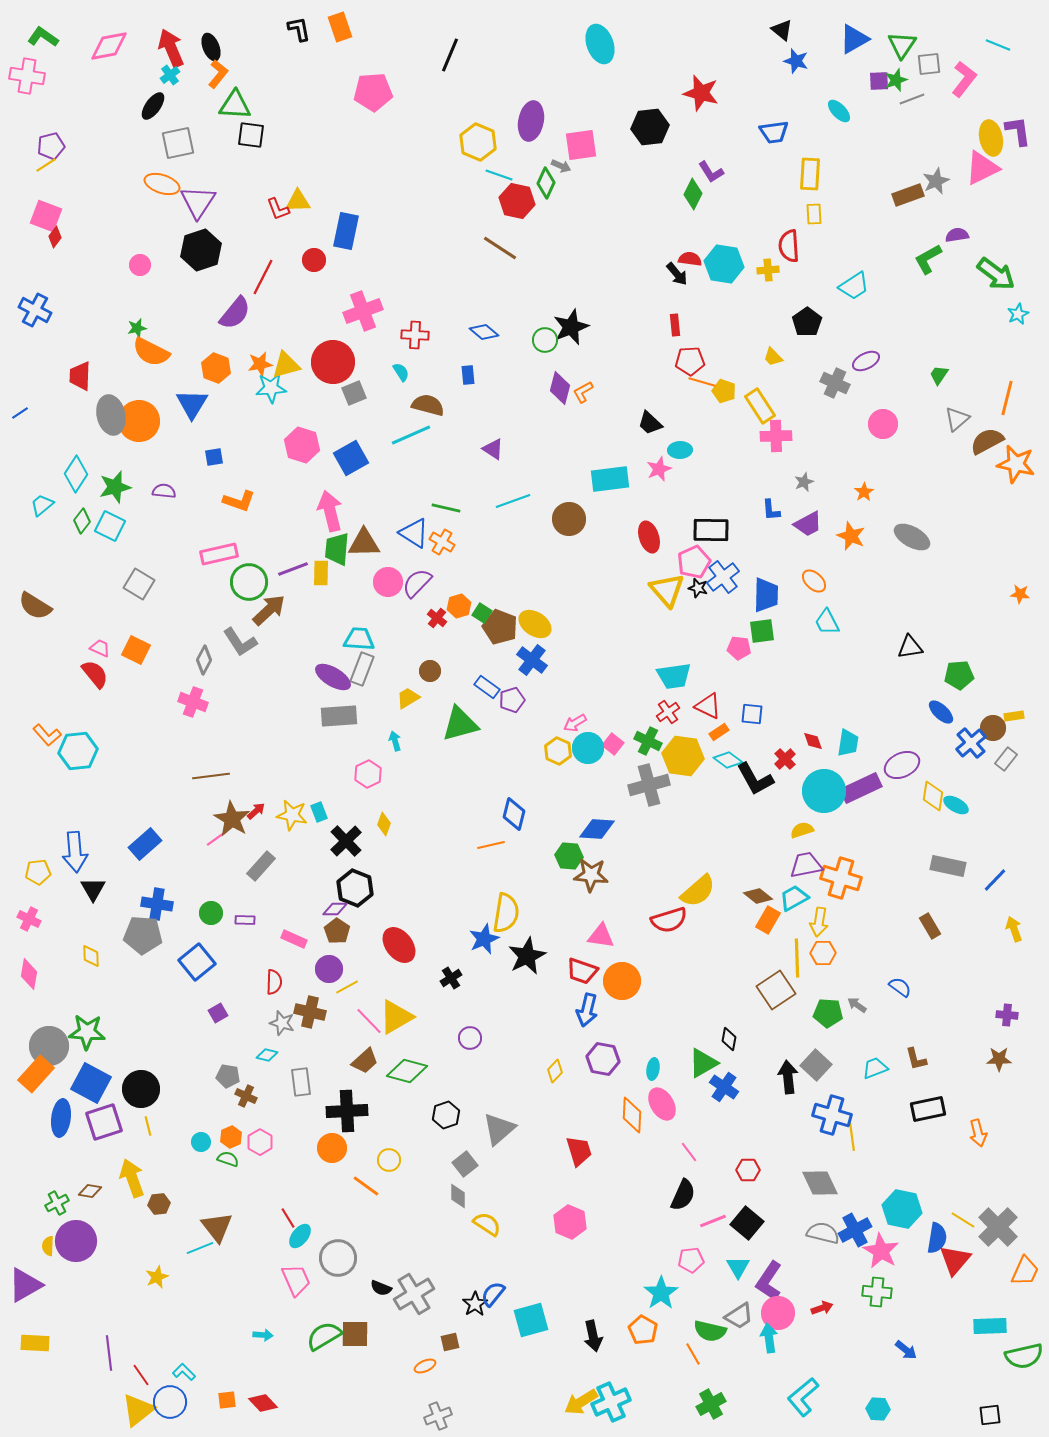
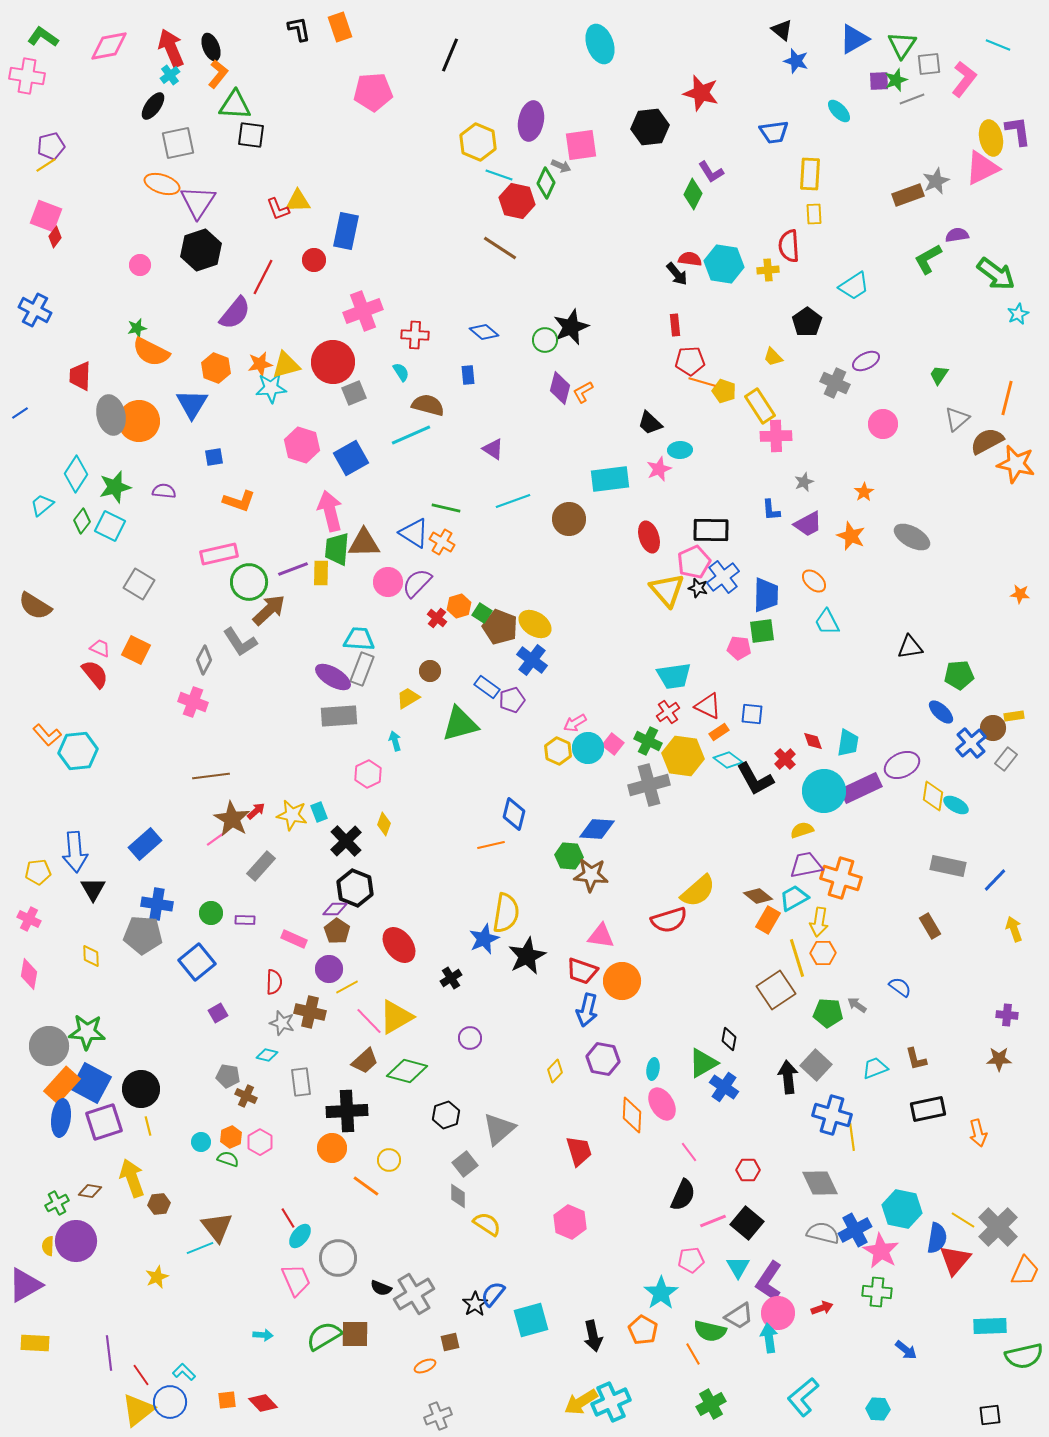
yellow line at (797, 958): rotated 15 degrees counterclockwise
orange rectangle at (36, 1074): moved 26 px right, 11 px down
